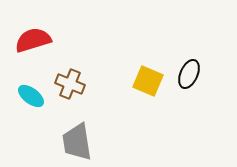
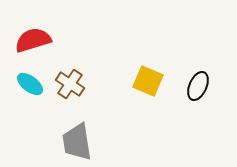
black ellipse: moved 9 px right, 12 px down
brown cross: rotated 12 degrees clockwise
cyan ellipse: moved 1 px left, 12 px up
